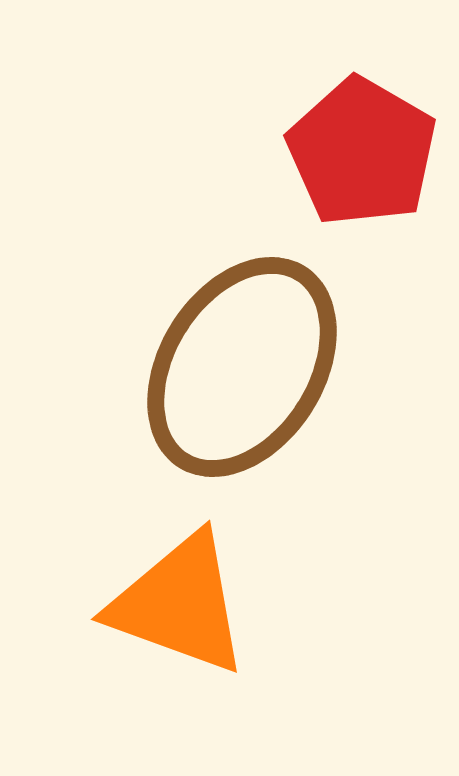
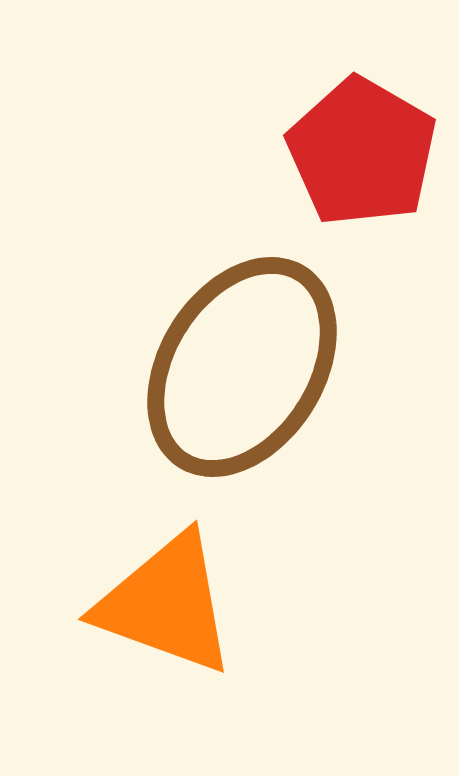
orange triangle: moved 13 px left
